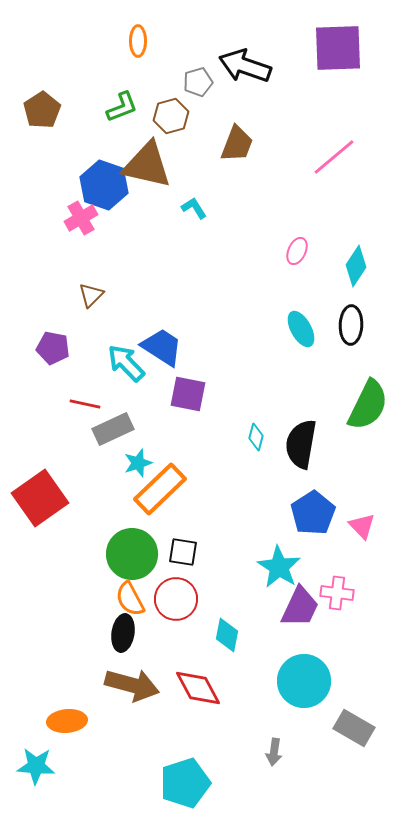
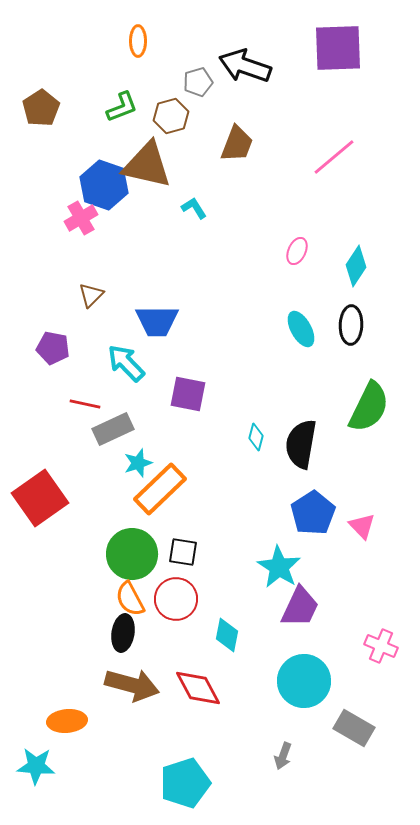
brown pentagon at (42, 110): moved 1 px left, 2 px up
blue trapezoid at (162, 347): moved 5 px left, 26 px up; rotated 147 degrees clockwise
green semicircle at (368, 405): moved 1 px right, 2 px down
pink cross at (337, 593): moved 44 px right, 53 px down; rotated 16 degrees clockwise
gray arrow at (274, 752): moved 9 px right, 4 px down; rotated 12 degrees clockwise
